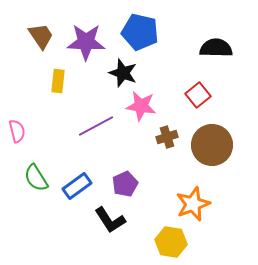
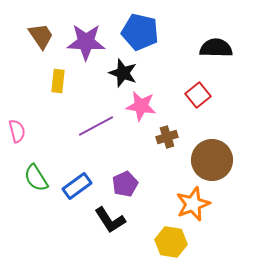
brown circle: moved 15 px down
